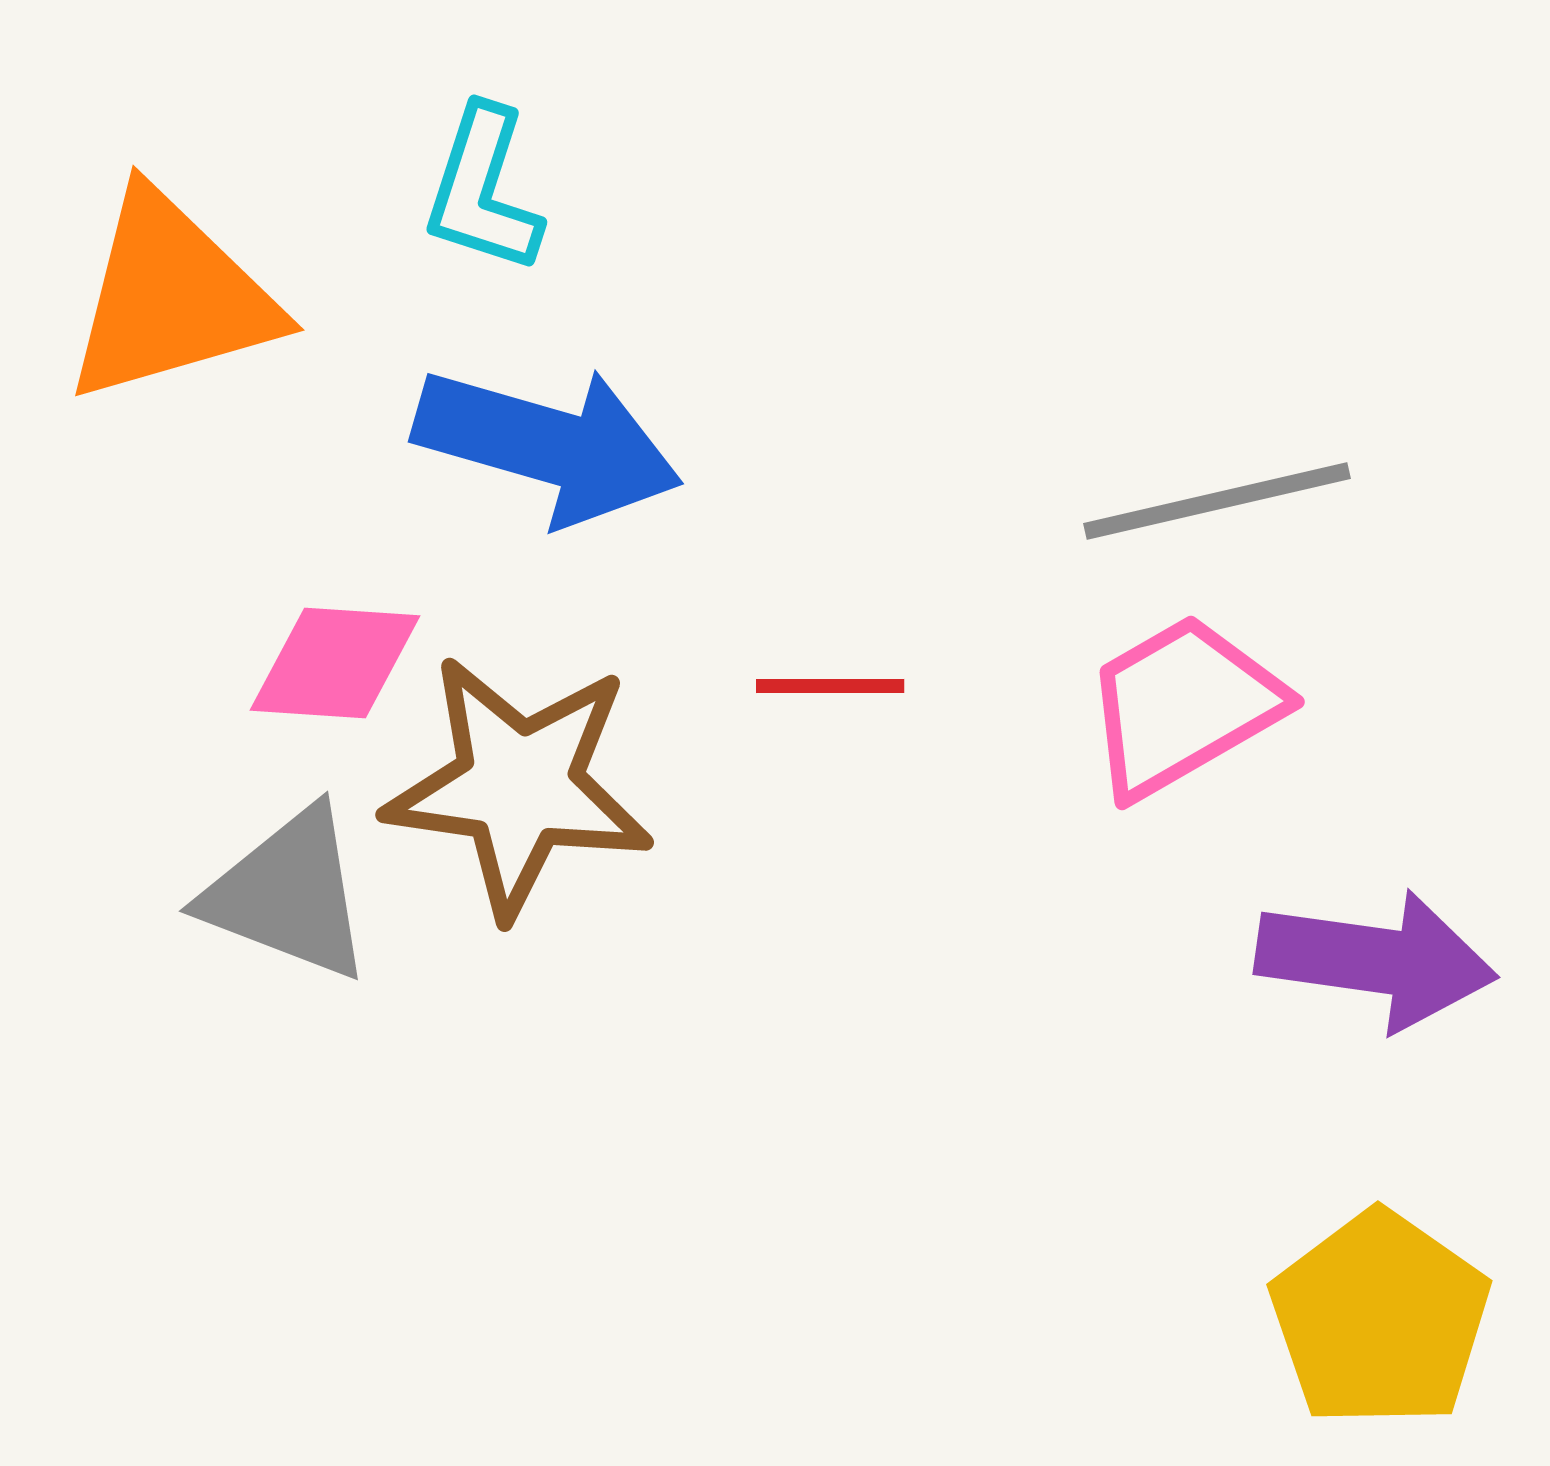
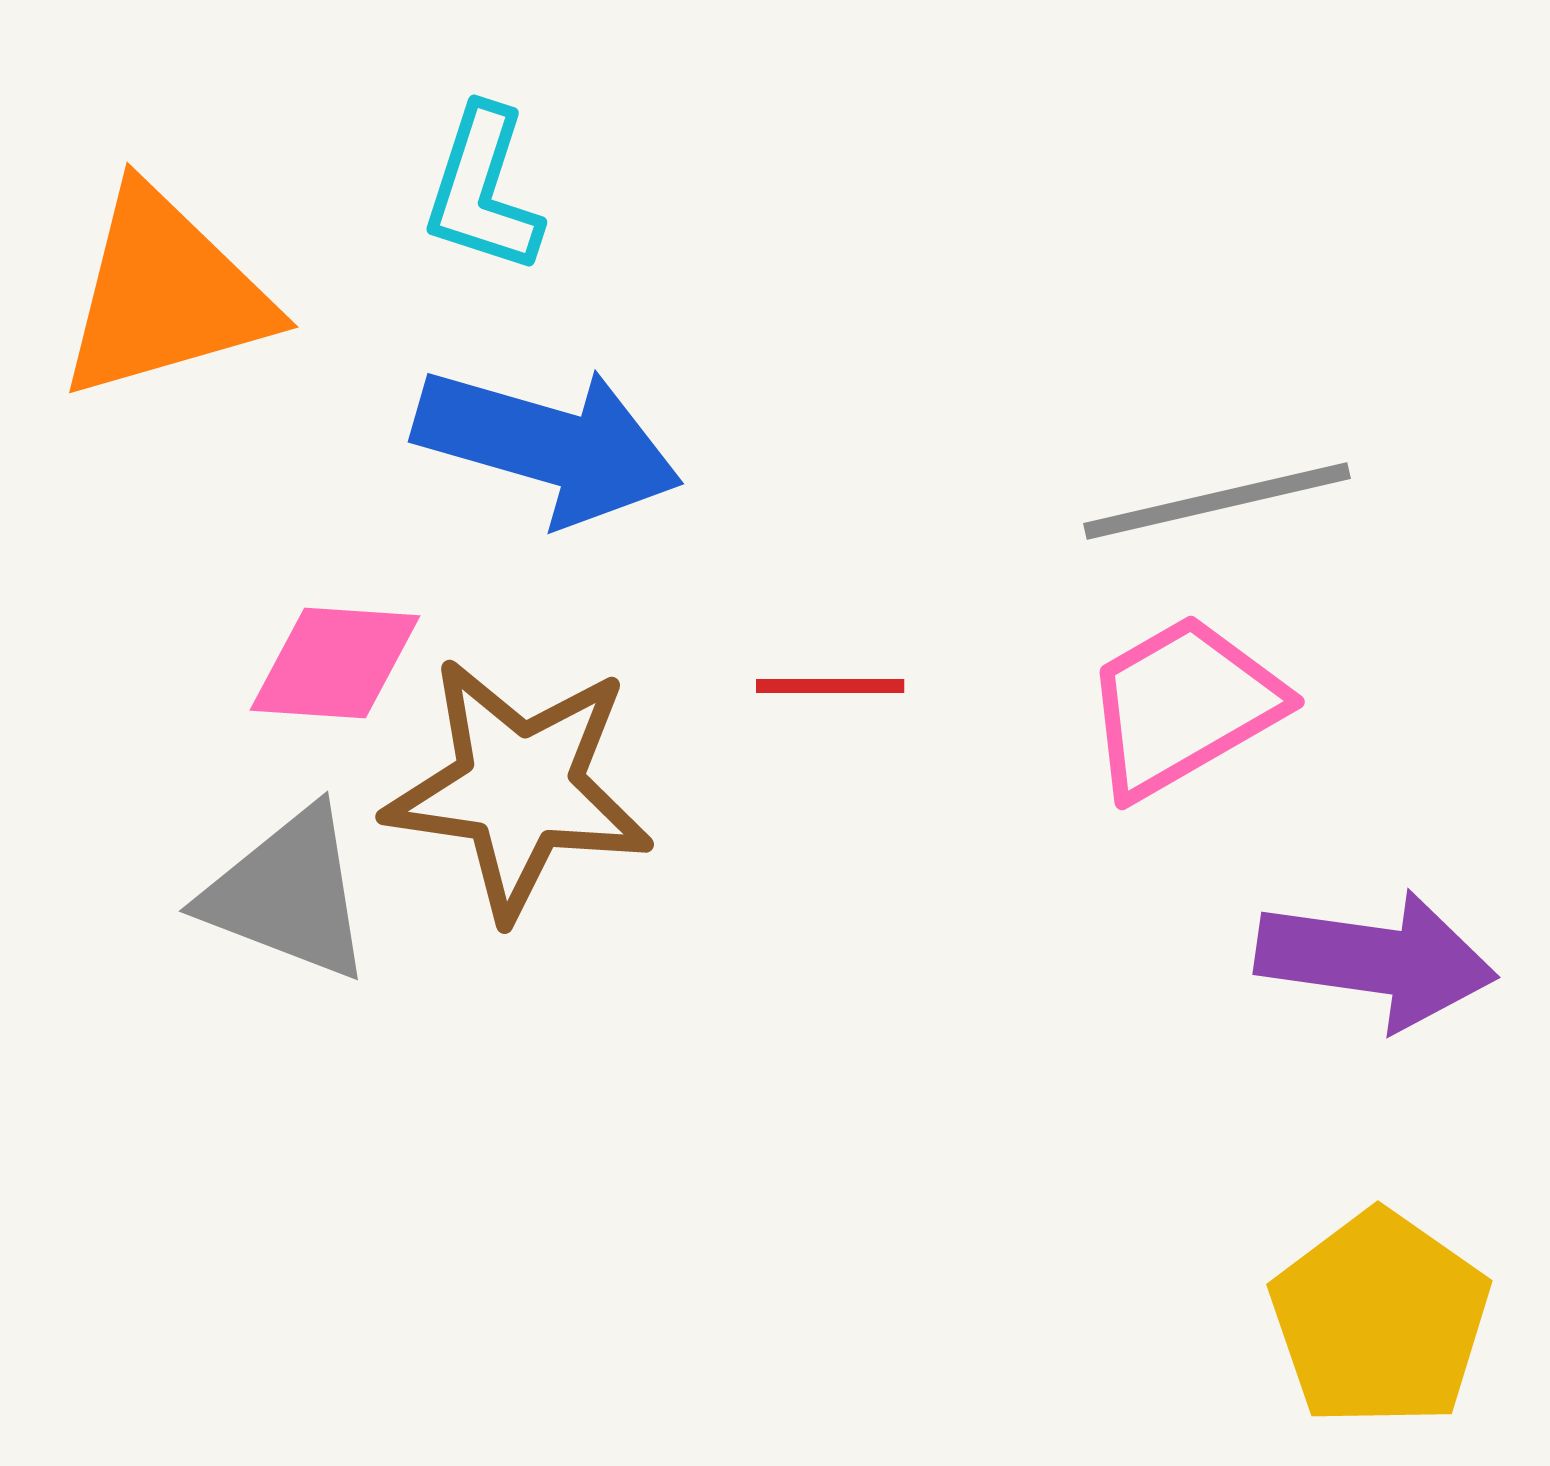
orange triangle: moved 6 px left, 3 px up
brown star: moved 2 px down
